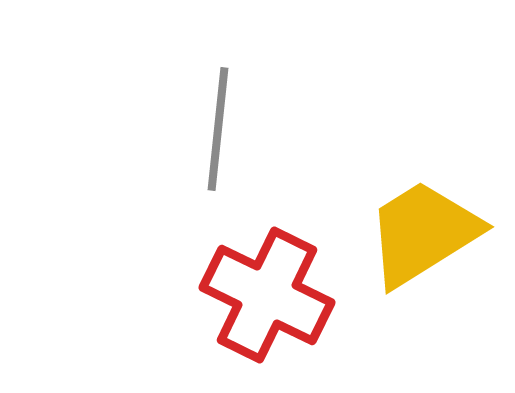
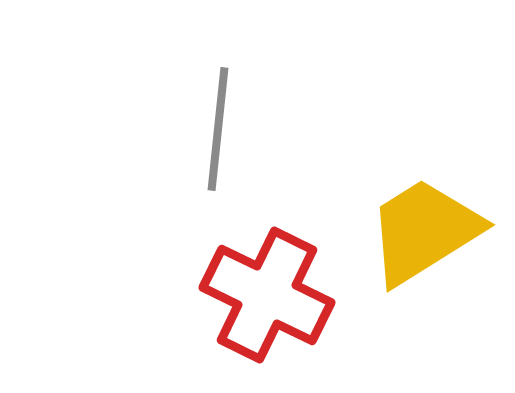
yellow trapezoid: moved 1 px right, 2 px up
